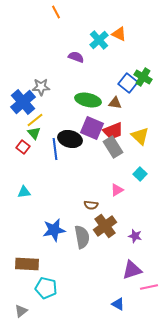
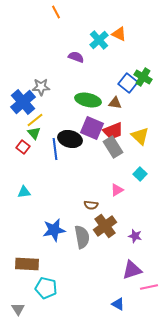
gray triangle: moved 3 px left, 2 px up; rotated 24 degrees counterclockwise
